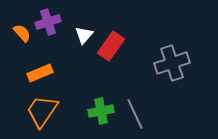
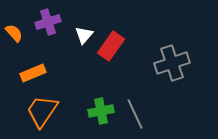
orange semicircle: moved 8 px left
orange rectangle: moved 7 px left
